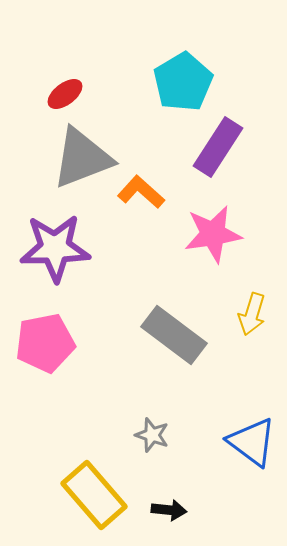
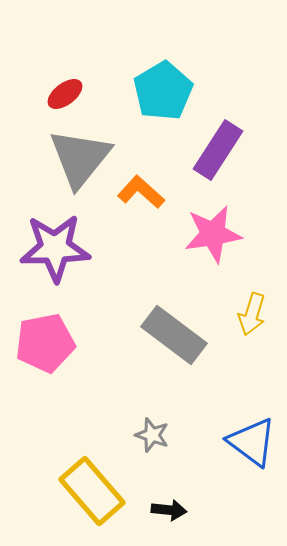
cyan pentagon: moved 20 px left, 9 px down
purple rectangle: moved 3 px down
gray triangle: moved 2 px left; rotated 30 degrees counterclockwise
yellow rectangle: moved 2 px left, 4 px up
